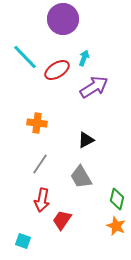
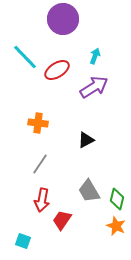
cyan arrow: moved 11 px right, 2 px up
orange cross: moved 1 px right
gray trapezoid: moved 8 px right, 14 px down
